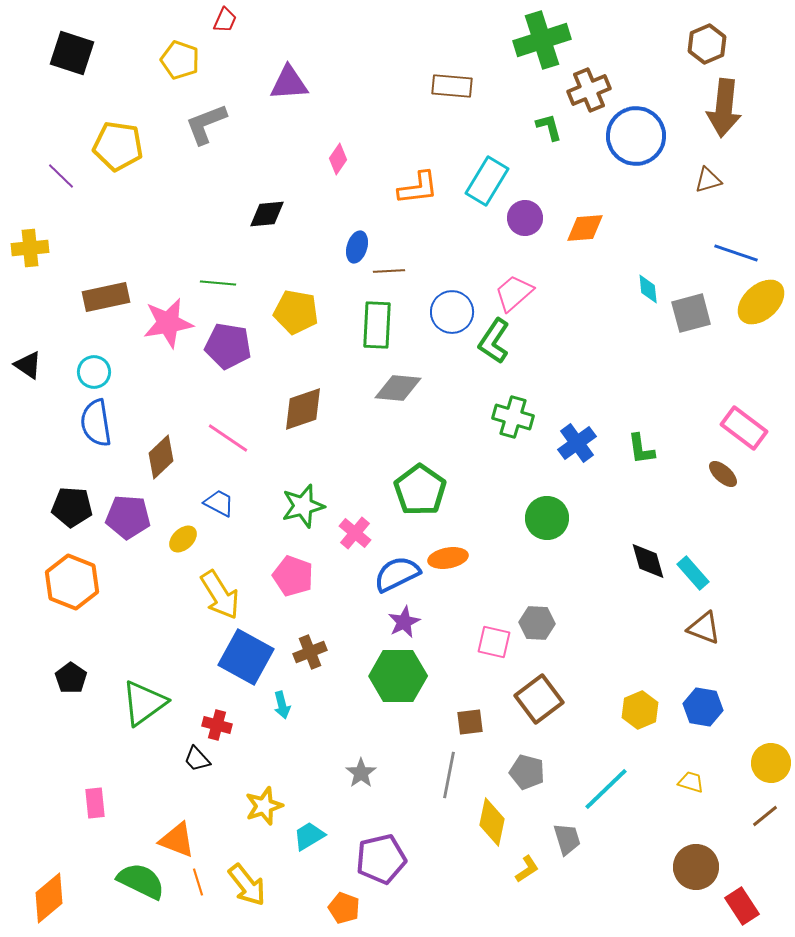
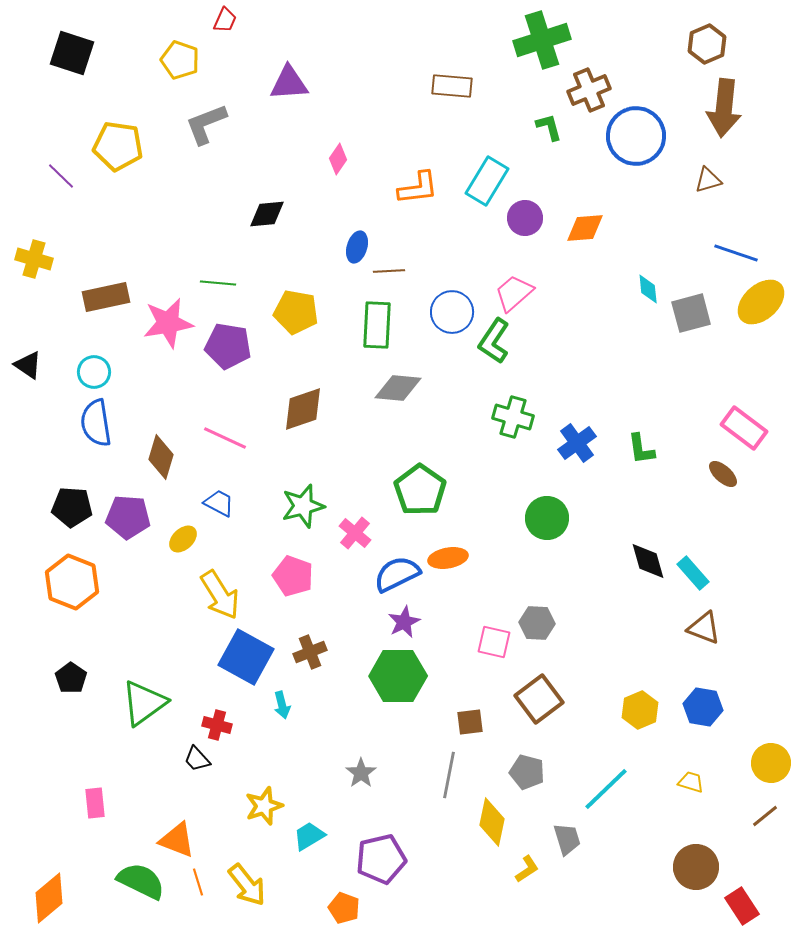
yellow cross at (30, 248): moved 4 px right, 11 px down; rotated 21 degrees clockwise
pink line at (228, 438): moved 3 px left; rotated 9 degrees counterclockwise
brown diamond at (161, 457): rotated 30 degrees counterclockwise
